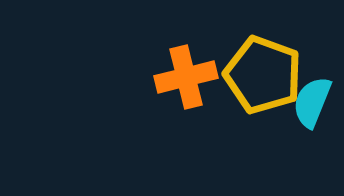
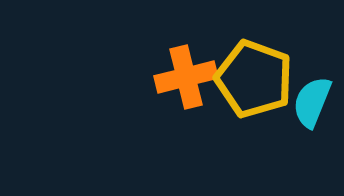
yellow pentagon: moved 9 px left, 4 px down
